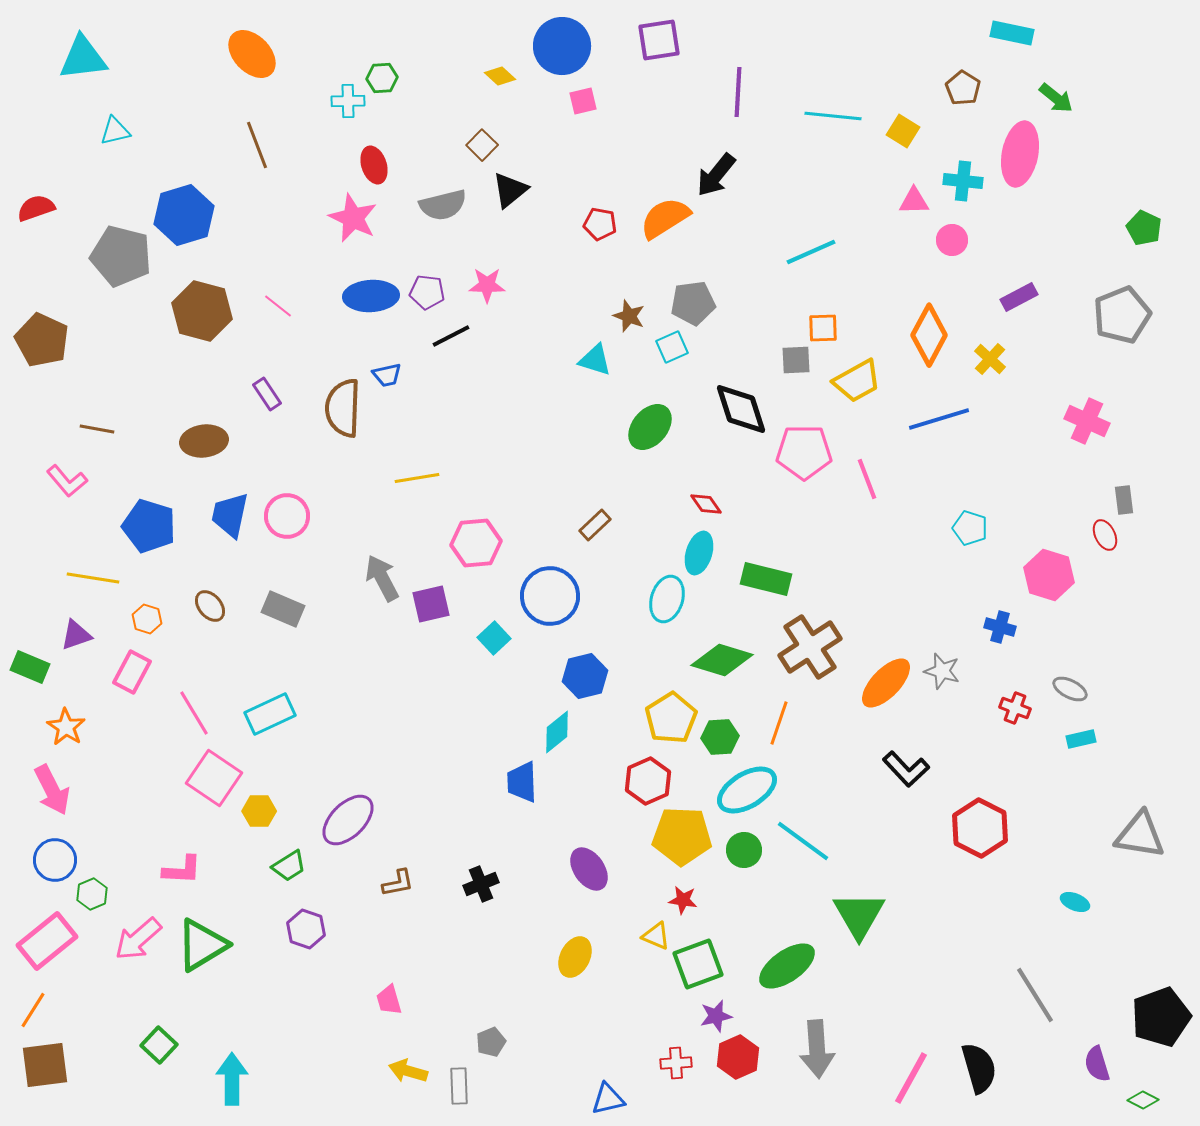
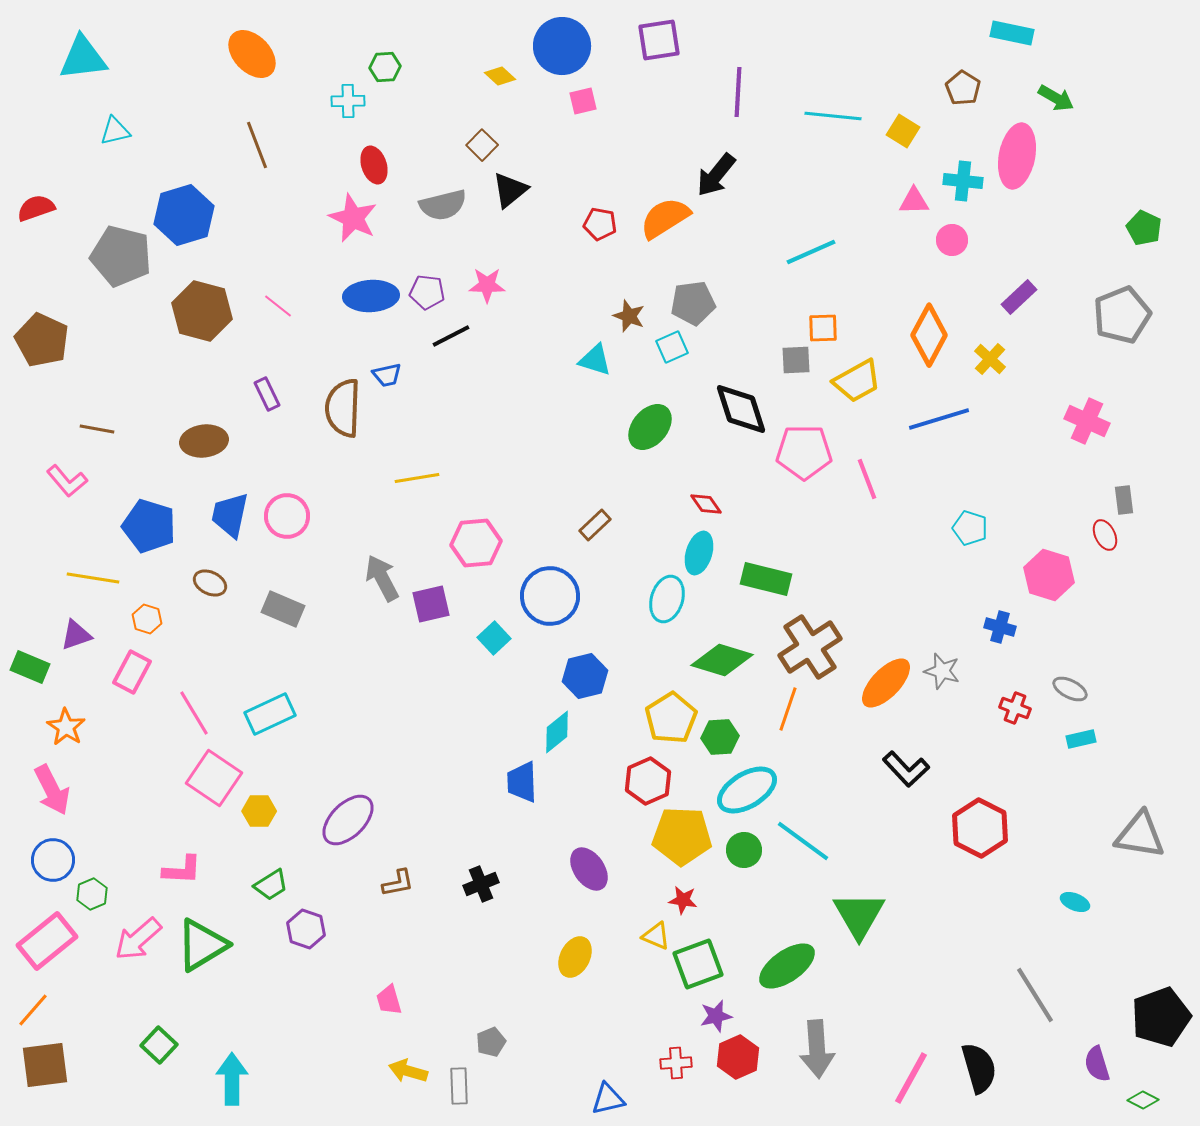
green hexagon at (382, 78): moved 3 px right, 11 px up
green arrow at (1056, 98): rotated 9 degrees counterclockwise
pink ellipse at (1020, 154): moved 3 px left, 2 px down
purple rectangle at (1019, 297): rotated 15 degrees counterclockwise
purple rectangle at (267, 394): rotated 8 degrees clockwise
brown ellipse at (210, 606): moved 23 px up; rotated 24 degrees counterclockwise
orange line at (779, 723): moved 9 px right, 14 px up
blue circle at (55, 860): moved 2 px left
green trapezoid at (289, 866): moved 18 px left, 19 px down
orange line at (33, 1010): rotated 9 degrees clockwise
